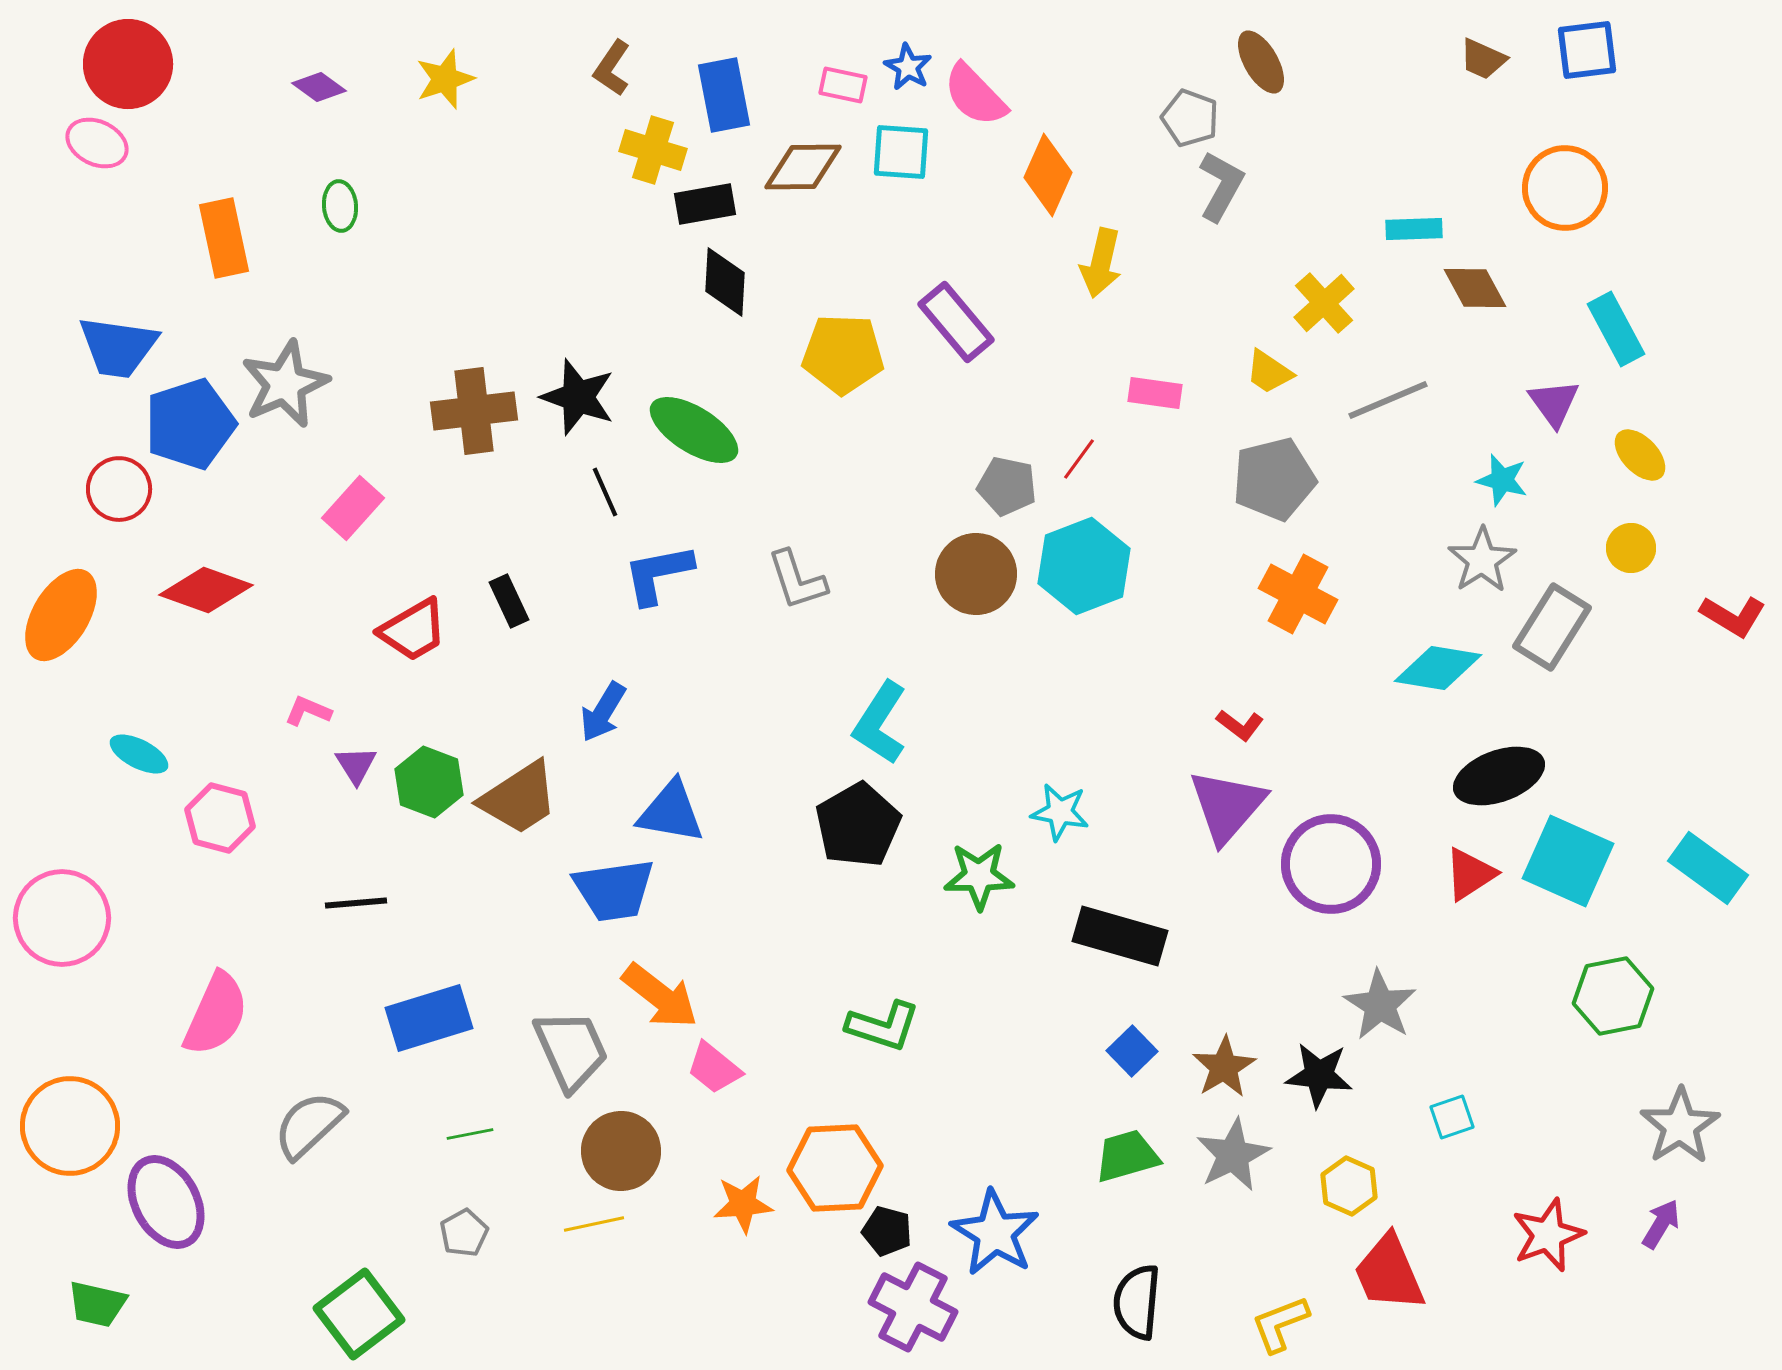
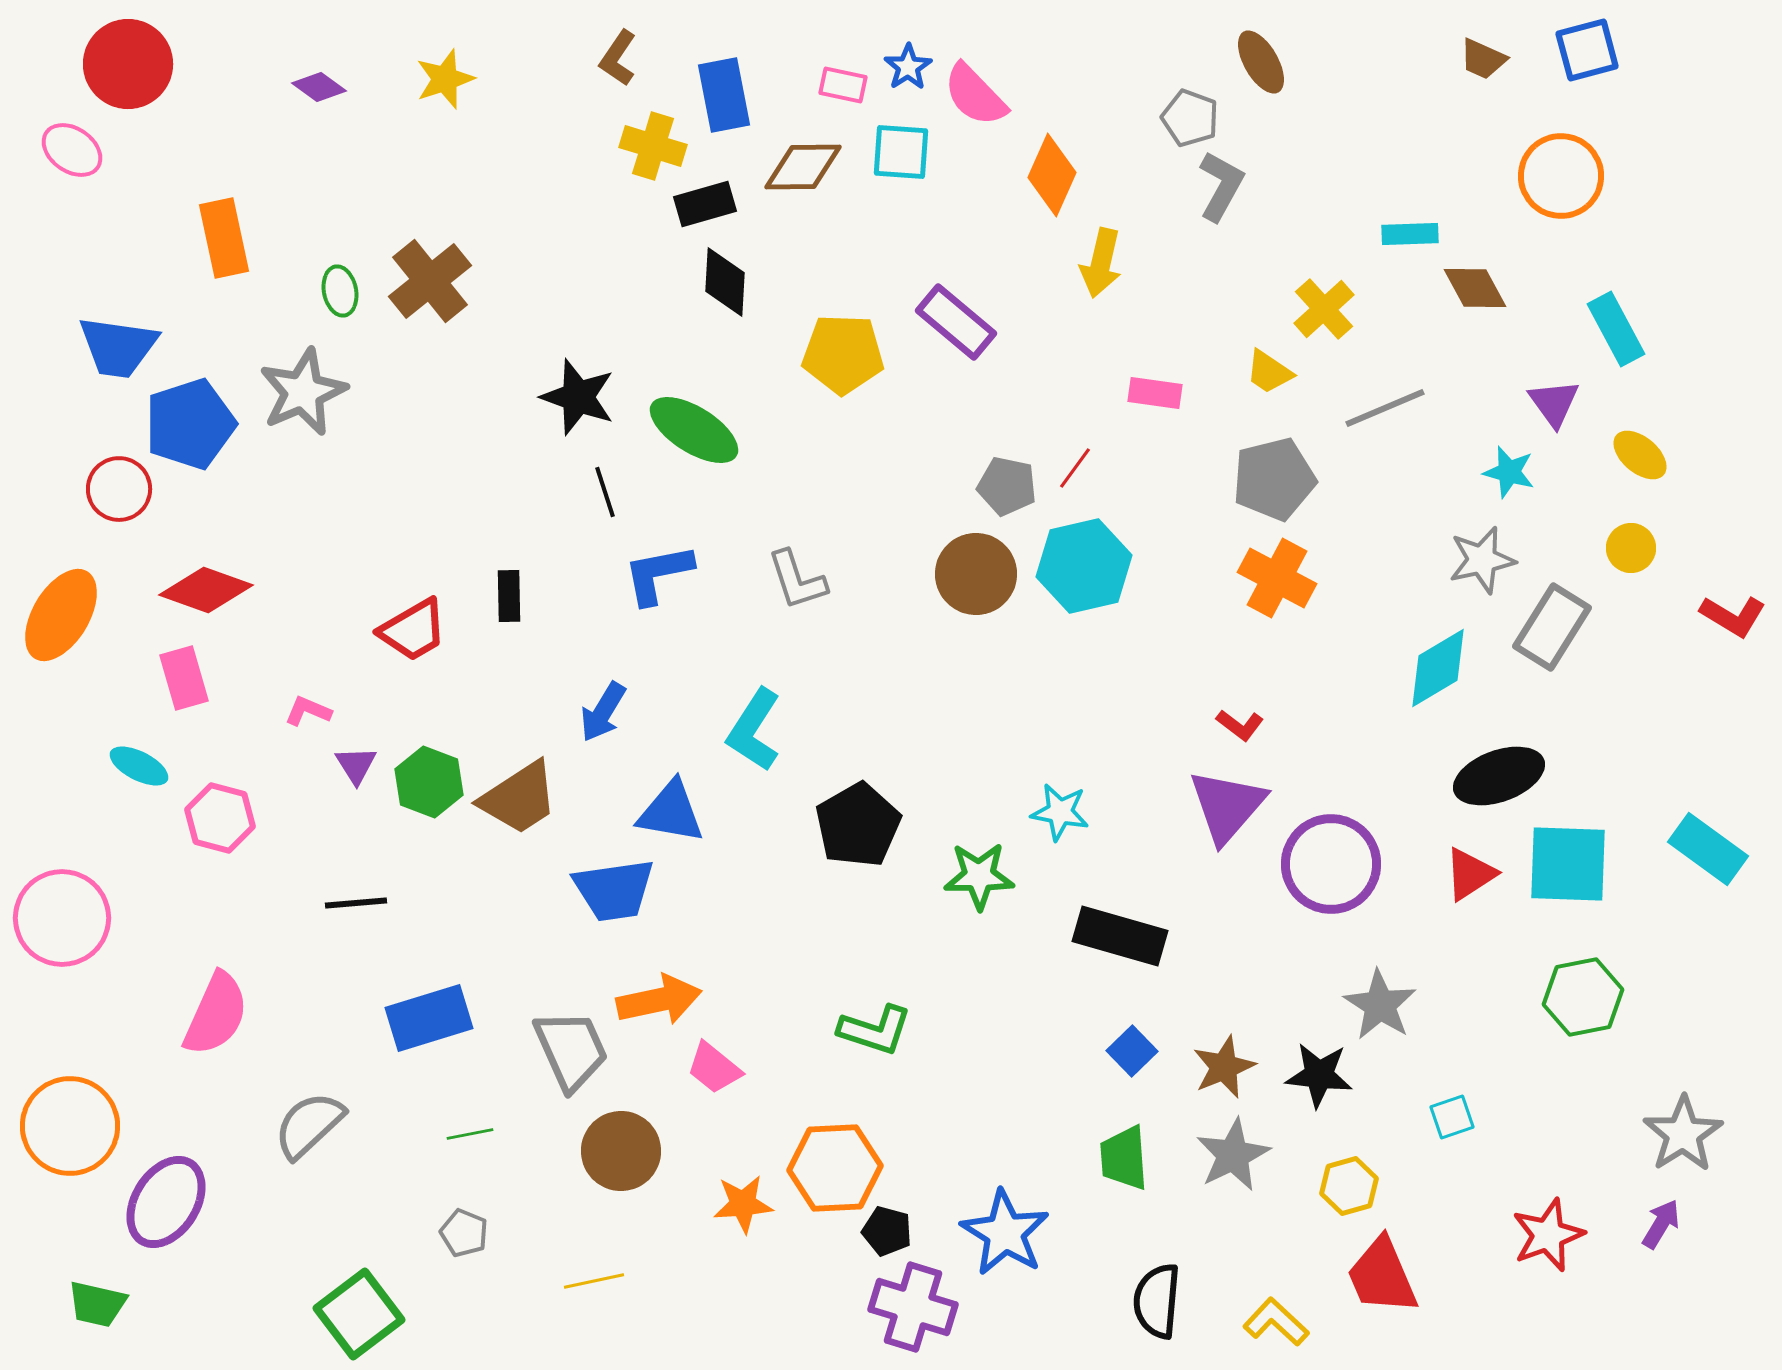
blue square at (1587, 50): rotated 8 degrees counterclockwise
blue star at (908, 67): rotated 9 degrees clockwise
brown L-shape at (612, 68): moved 6 px right, 10 px up
pink ellipse at (97, 143): moved 25 px left, 7 px down; rotated 10 degrees clockwise
yellow cross at (653, 150): moved 4 px up
orange diamond at (1048, 175): moved 4 px right
orange circle at (1565, 188): moved 4 px left, 12 px up
black rectangle at (705, 204): rotated 6 degrees counterclockwise
green ellipse at (340, 206): moved 85 px down; rotated 6 degrees counterclockwise
cyan rectangle at (1414, 229): moved 4 px left, 5 px down
yellow cross at (1324, 303): moved 6 px down
purple rectangle at (956, 322): rotated 10 degrees counterclockwise
gray star at (285, 384): moved 18 px right, 8 px down
gray line at (1388, 400): moved 3 px left, 8 px down
brown cross at (474, 411): moved 44 px left, 130 px up; rotated 32 degrees counterclockwise
yellow ellipse at (1640, 455): rotated 6 degrees counterclockwise
red line at (1079, 459): moved 4 px left, 9 px down
cyan star at (1502, 480): moved 7 px right, 8 px up
black line at (605, 492): rotated 6 degrees clockwise
pink rectangle at (353, 508): moved 169 px left, 170 px down; rotated 58 degrees counterclockwise
gray star at (1482, 560): rotated 20 degrees clockwise
cyan hexagon at (1084, 566): rotated 8 degrees clockwise
orange cross at (1298, 594): moved 21 px left, 16 px up
black rectangle at (509, 601): moved 5 px up; rotated 24 degrees clockwise
cyan diamond at (1438, 668): rotated 40 degrees counterclockwise
cyan L-shape at (880, 723): moved 126 px left, 7 px down
cyan ellipse at (139, 754): moved 12 px down
cyan square at (1568, 861): moved 3 px down; rotated 22 degrees counterclockwise
cyan rectangle at (1708, 868): moved 19 px up
orange arrow at (660, 996): moved 1 px left, 4 px down; rotated 50 degrees counterclockwise
green hexagon at (1613, 996): moved 30 px left, 1 px down
green L-shape at (883, 1026): moved 8 px left, 4 px down
brown star at (1224, 1067): rotated 8 degrees clockwise
gray star at (1680, 1126): moved 3 px right, 8 px down
green trapezoid at (1127, 1156): moved 3 px left, 2 px down; rotated 78 degrees counterclockwise
yellow hexagon at (1349, 1186): rotated 20 degrees clockwise
purple ellipse at (166, 1202): rotated 60 degrees clockwise
yellow line at (594, 1224): moved 57 px down
gray pentagon at (464, 1233): rotated 21 degrees counterclockwise
blue star at (995, 1233): moved 10 px right
red trapezoid at (1389, 1273): moved 7 px left, 3 px down
black semicircle at (1137, 1302): moved 20 px right, 1 px up
purple cross at (913, 1307): rotated 10 degrees counterclockwise
yellow L-shape at (1280, 1324): moved 4 px left, 2 px up; rotated 64 degrees clockwise
